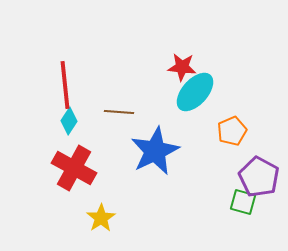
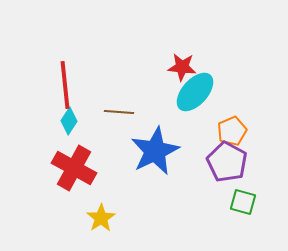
purple pentagon: moved 32 px left, 15 px up
